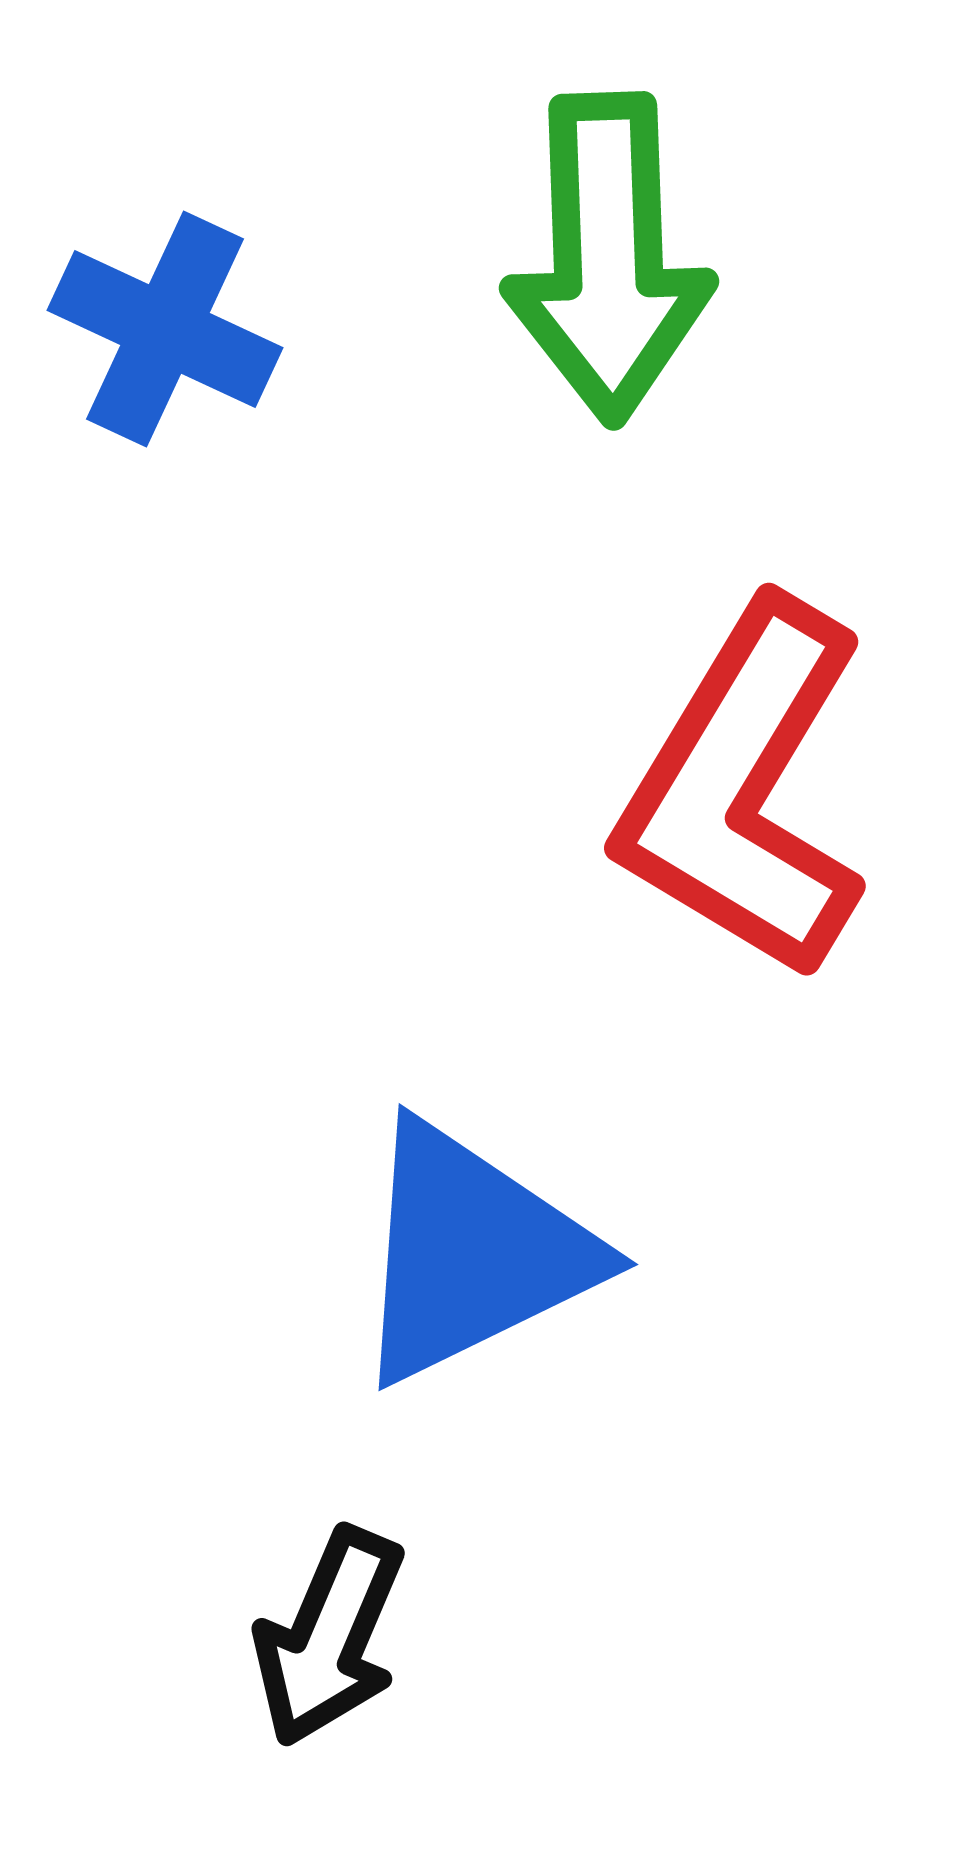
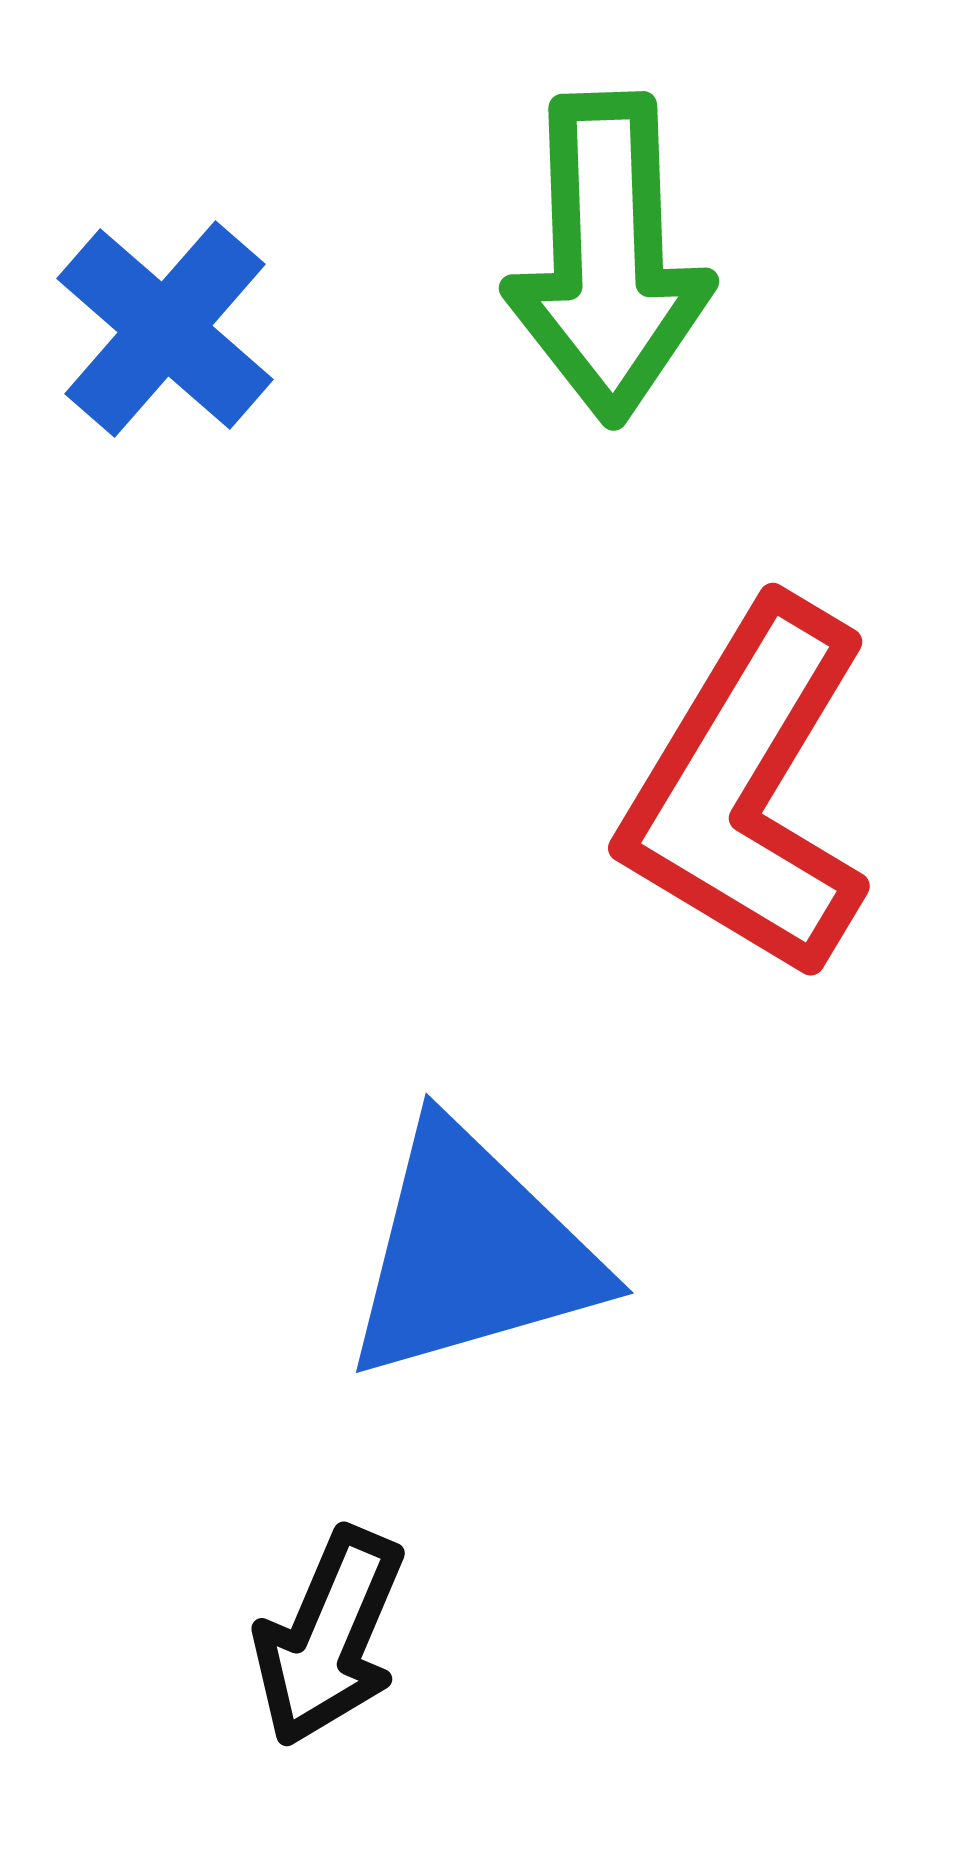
blue cross: rotated 16 degrees clockwise
red L-shape: moved 4 px right
blue triangle: rotated 10 degrees clockwise
